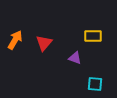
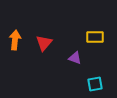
yellow rectangle: moved 2 px right, 1 px down
orange arrow: rotated 24 degrees counterclockwise
cyan square: rotated 14 degrees counterclockwise
